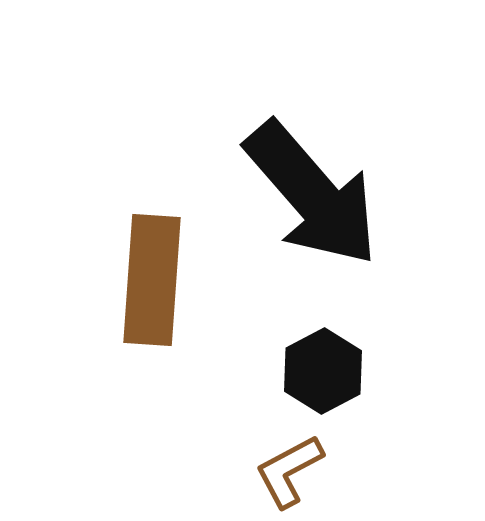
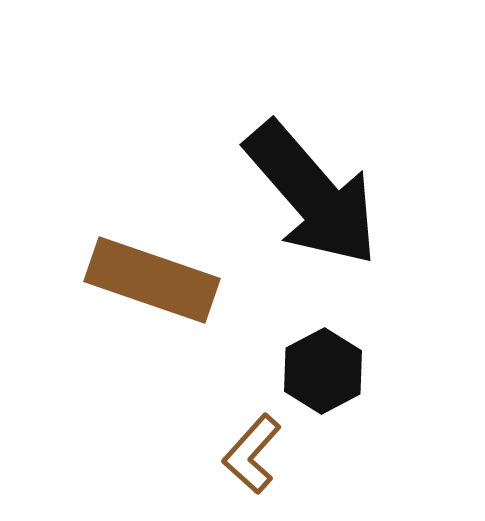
brown rectangle: rotated 75 degrees counterclockwise
brown L-shape: moved 37 px left, 17 px up; rotated 20 degrees counterclockwise
